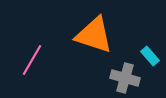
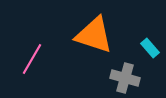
cyan rectangle: moved 8 px up
pink line: moved 1 px up
